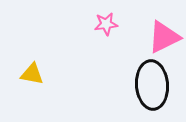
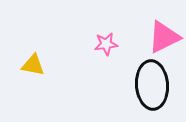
pink star: moved 20 px down
yellow triangle: moved 1 px right, 9 px up
